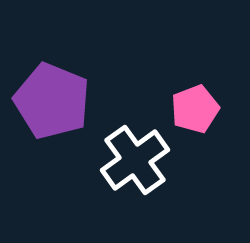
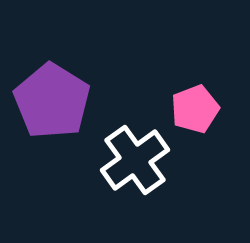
purple pentagon: rotated 10 degrees clockwise
